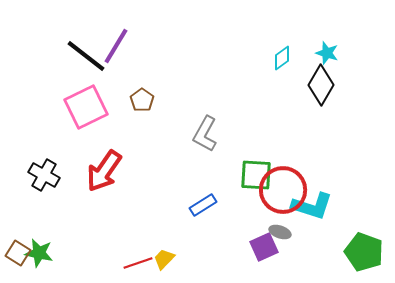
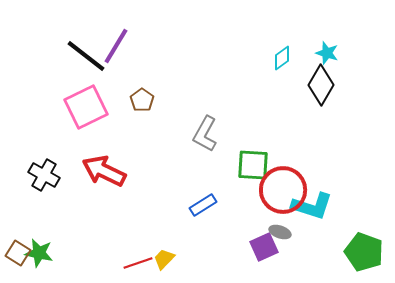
red arrow: rotated 81 degrees clockwise
green square: moved 3 px left, 10 px up
